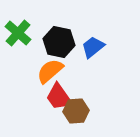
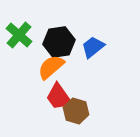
green cross: moved 1 px right, 2 px down
black hexagon: rotated 20 degrees counterclockwise
orange semicircle: moved 1 px right, 4 px up
brown hexagon: rotated 20 degrees clockwise
